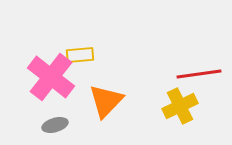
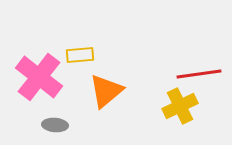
pink cross: moved 12 px left
orange triangle: moved 10 px up; rotated 6 degrees clockwise
gray ellipse: rotated 20 degrees clockwise
